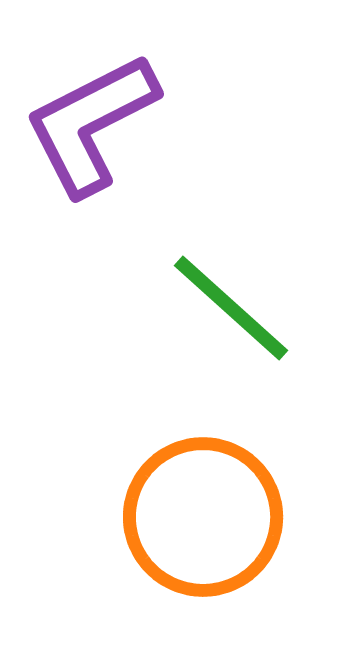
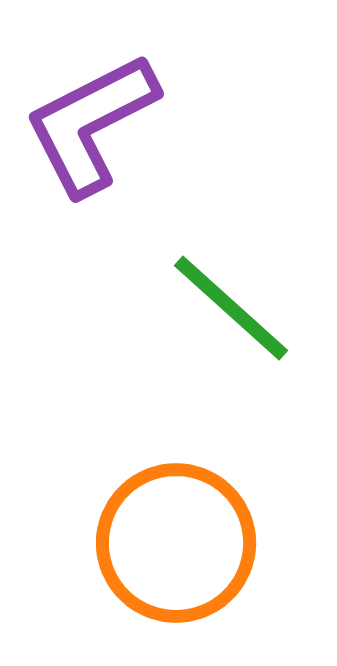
orange circle: moved 27 px left, 26 px down
